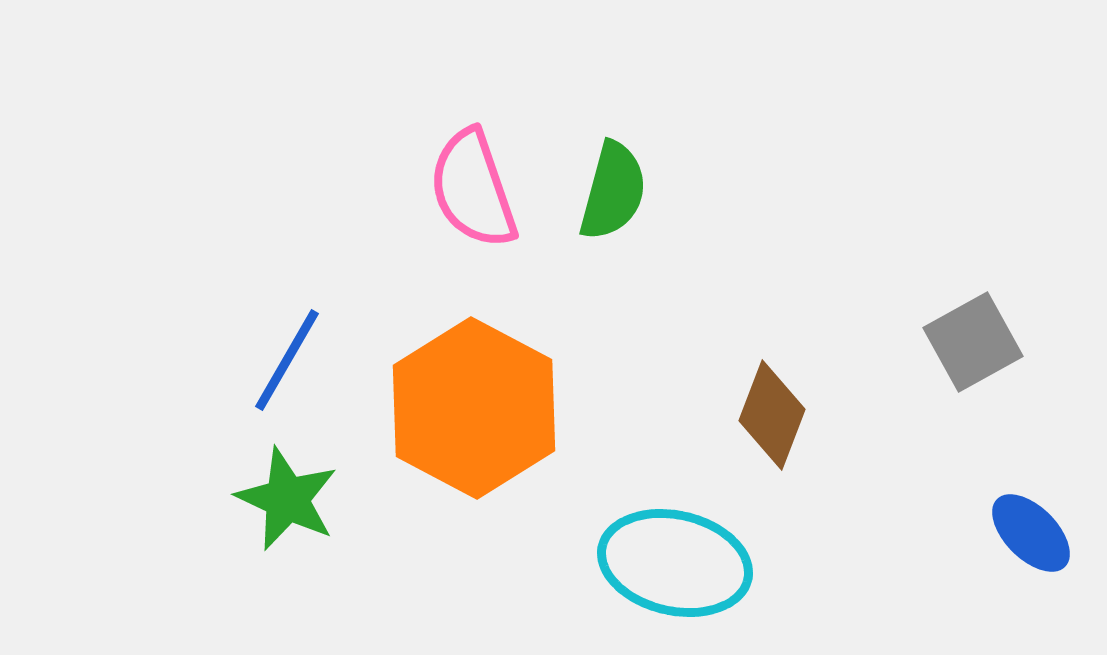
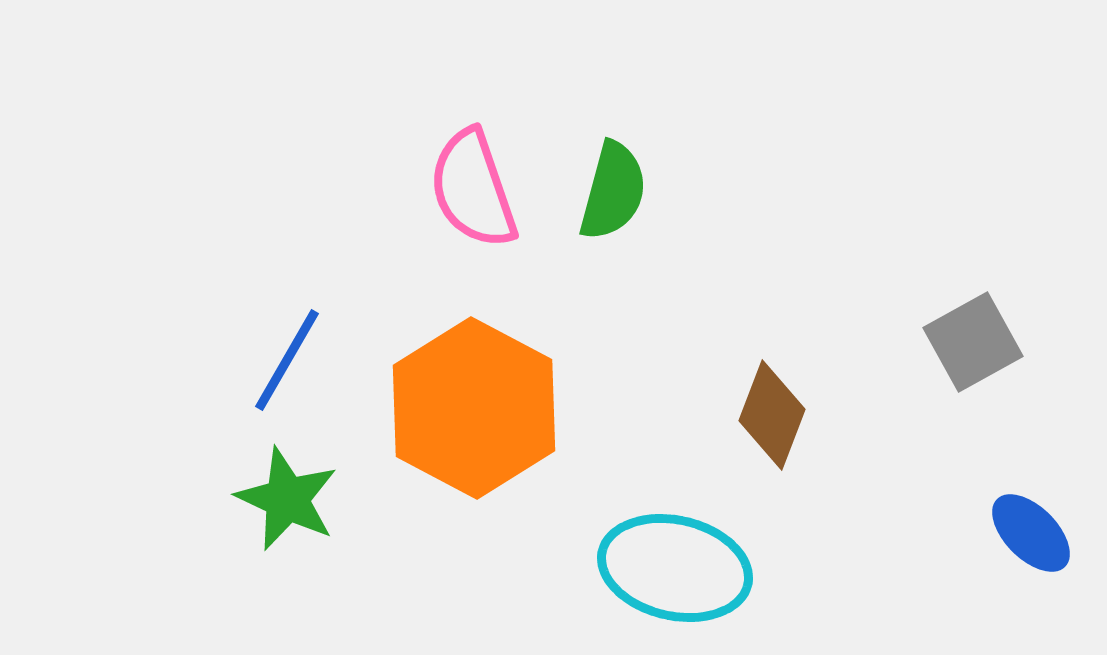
cyan ellipse: moved 5 px down
